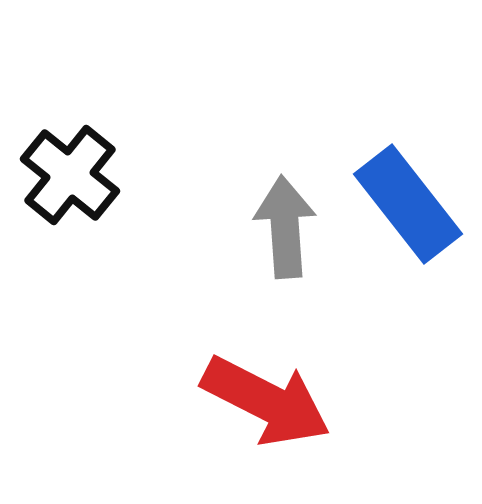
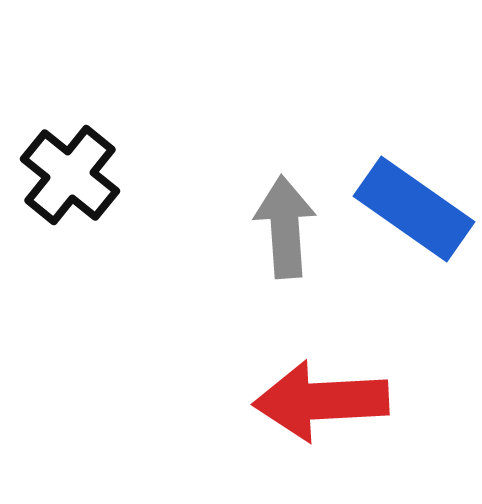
blue rectangle: moved 6 px right, 5 px down; rotated 17 degrees counterclockwise
red arrow: moved 55 px right; rotated 150 degrees clockwise
